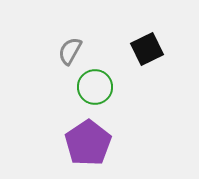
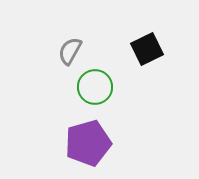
purple pentagon: rotated 18 degrees clockwise
